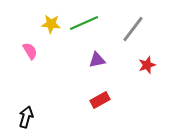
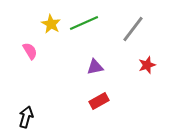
yellow star: rotated 24 degrees clockwise
purple triangle: moved 2 px left, 7 px down
red rectangle: moved 1 px left, 1 px down
